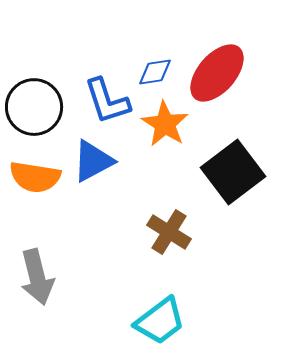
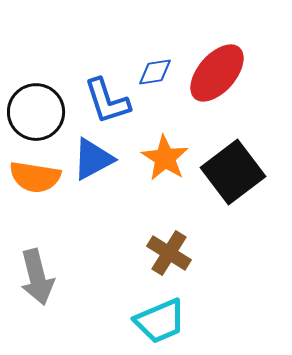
black circle: moved 2 px right, 5 px down
orange star: moved 34 px down
blue triangle: moved 2 px up
brown cross: moved 21 px down
cyan trapezoid: rotated 14 degrees clockwise
